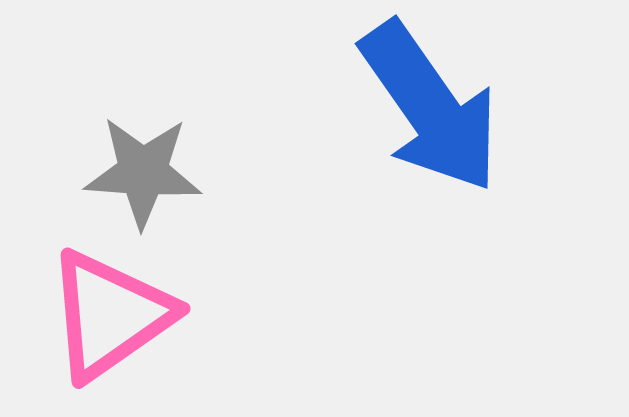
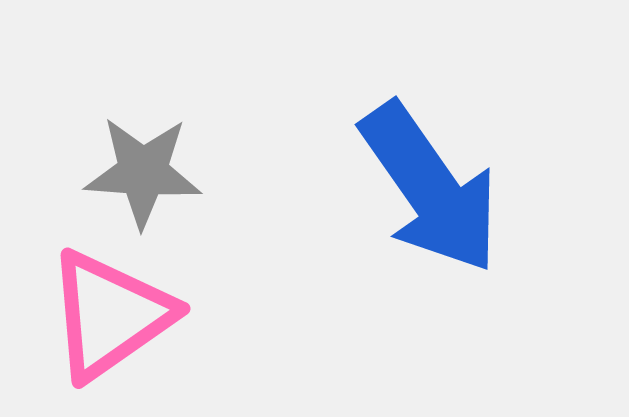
blue arrow: moved 81 px down
